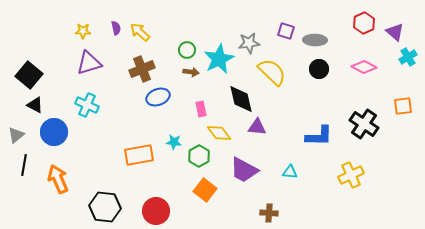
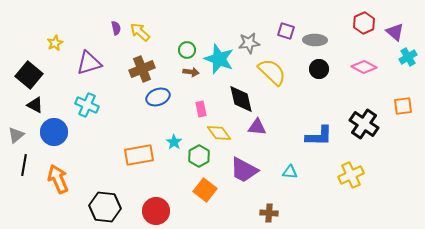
yellow star at (83, 31): moved 28 px left, 12 px down; rotated 28 degrees counterclockwise
cyan star at (219, 59): rotated 24 degrees counterclockwise
cyan star at (174, 142): rotated 28 degrees clockwise
